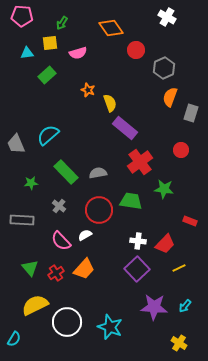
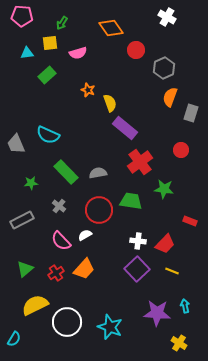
cyan semicircle at (48, 135): rotated 115 degrees counterclockwise
gray rectangle at (22, 220): rotated 30 degrees counterclockwise
green triangle at (30, 268): moved 5 px left, 1 px down; rotated 30 degrees clockwise
yellow line at (179, 268): moved 7 px left, 3 px down; rotated 48 degrees clockwise
cyan arrow at (185, 306): rotated 128 degrees clockwise
purple star at (154, 307): moved 3 px right, 6 px down
